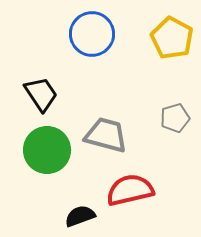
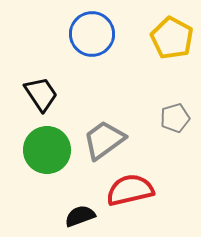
gray trapezoid: moved 2 px left, 5 px down; rotated 51 degrees counterclockwise
